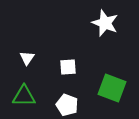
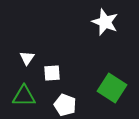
white star: moved 1 px up
white square: moved 16 px left, 6 px down
green square: rotated 12 degrees clockwise
white pentagon: moved 2 px left
